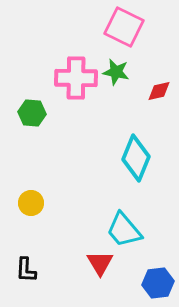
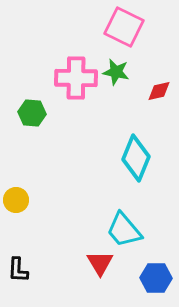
yellow circle: moved 15 px left, 3 px up
black L-shape: moved 8 px left
blue hexagon: moved 2 px left, 5 px up; rotated 8 degrees clockwise
